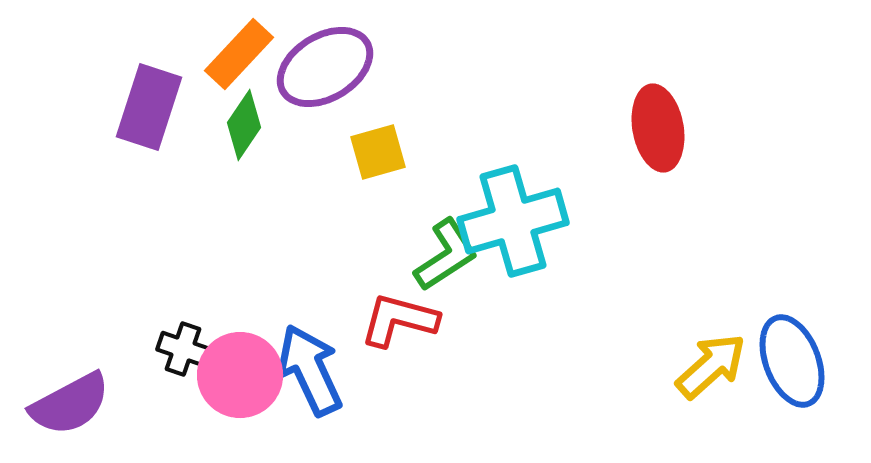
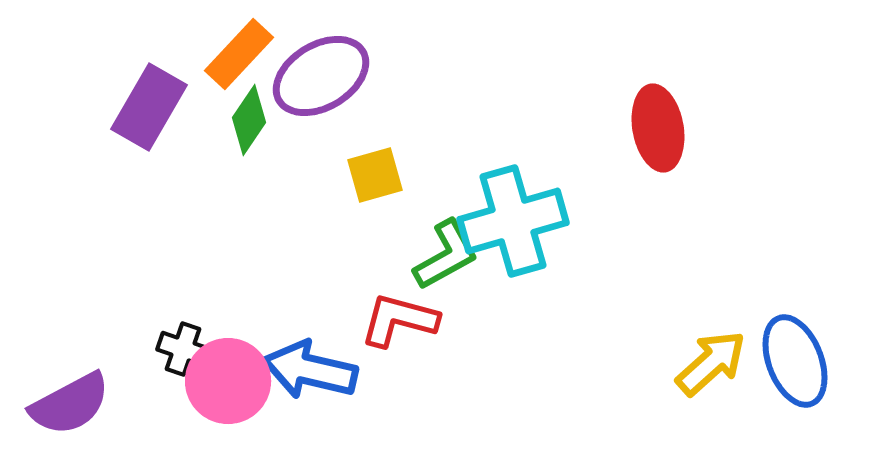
purple ellipse: moved 4 px left, 9 px down
purple rectangle: rotated 12 degrees clockwise
green diamond: moved 5 px right, 5 px up
yellow square: moved 3 px left, 23 px down
green L-shape: rotated 4 degrees clockwise
blue ellipse: moved 3 px right
yellow arrow: moved 3 px up
blue arrow: rotated 52 degrees counterclockwise
pink circle: moved 12 px left, 6 px down
